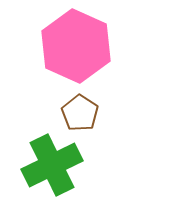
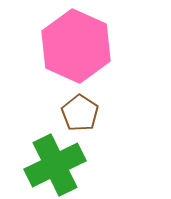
green cross: moved 3 px right
